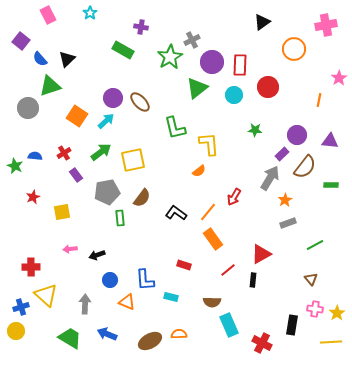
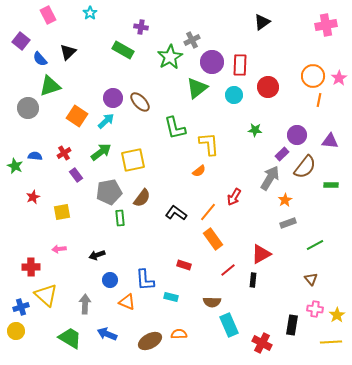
orange circle at (294, 49): moved 19 px right, 27 px down
black triangle at (67, 59): moved 1 px right, 7 px up
gray pentagon at (107, 192): moved 2 px right
pink arrow at (70, 249): moved 11 px left
yellow star at (337, 313): moved 2 px down
